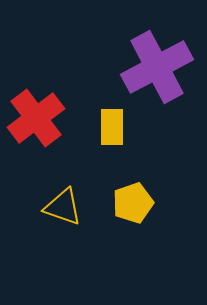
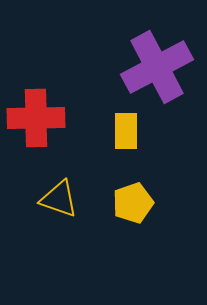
red cross: rotated 36 degrees clockwise
yellow rectangle: moved 14 px right, 4 px down
yellow triangle: moved 4 px left, 8 px up
